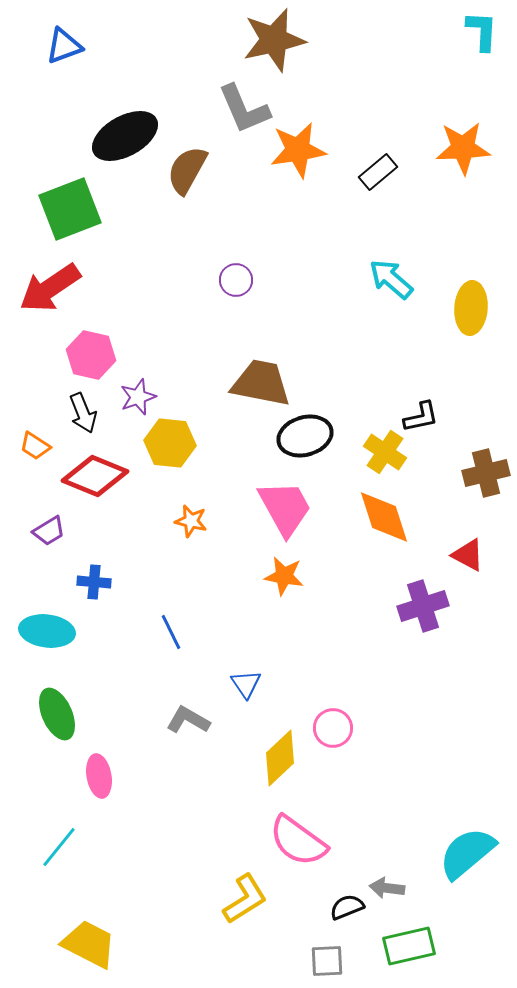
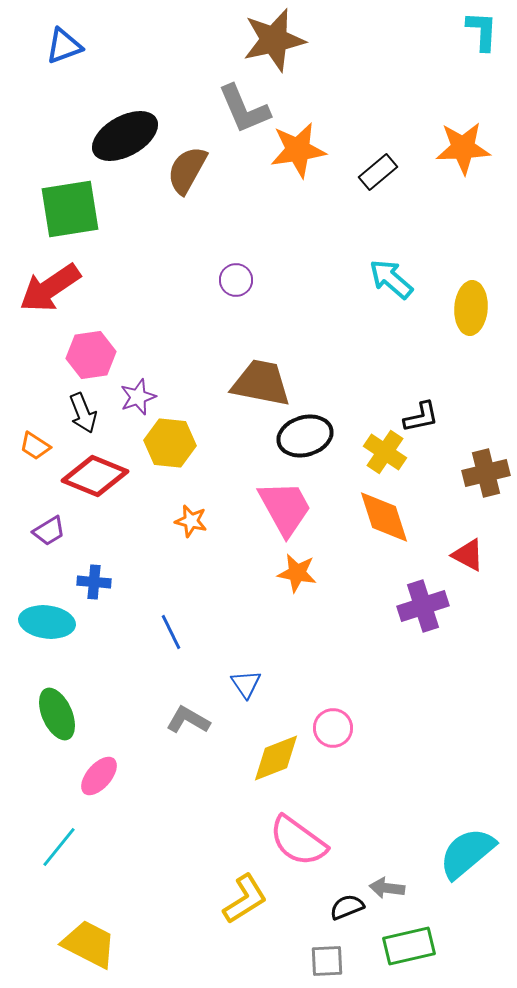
green square at (70, 209): rotated 12 degrees clockwise
pink hexagon at (91, 355): rotated 21 degrees counterclockwise
orange star at (284, 576): moved 13 px right, 3 px up
cyan ellipse at (47, 631): moved 9 px up
yellow diamond at (280, 758): moved 4 px left; rotated 22 degrees clockwise
pink ellipse at (99, 776): rotated 51 degrees clockwise
